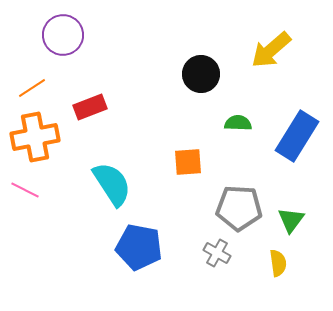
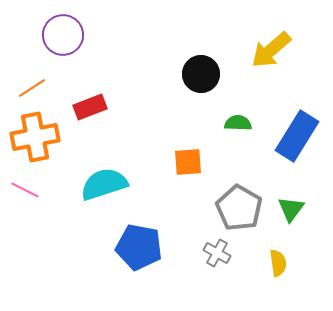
cyan semicircle: moved 8 px left; rotated 75 degrees counterclockwise
gray pentagon: rotated 27 degrees clockwise
green triangle: moved 11 px up
